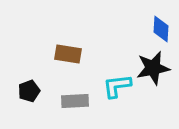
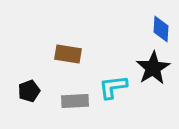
black star: rotated 20 degrees counterclockwise
cyan L-shape: moved 4 px left, 1 px down
